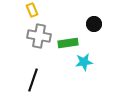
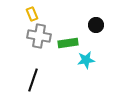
yellow rectangle: moved 4 px down
black circle: moved 2 px right, 1 px down
cyan star: moved 2 px right, 2 px up
